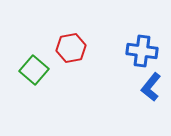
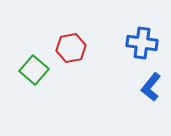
blue cross: moved 8 px up
